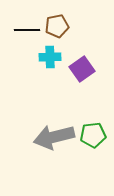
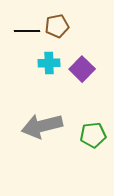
black line: moved 1 px down
cyan cross: moved 1 px left, 6 px down
purple square: rotated 10 degrees counterclockwise
gray arrow: moved 12 px left, 11 px up
